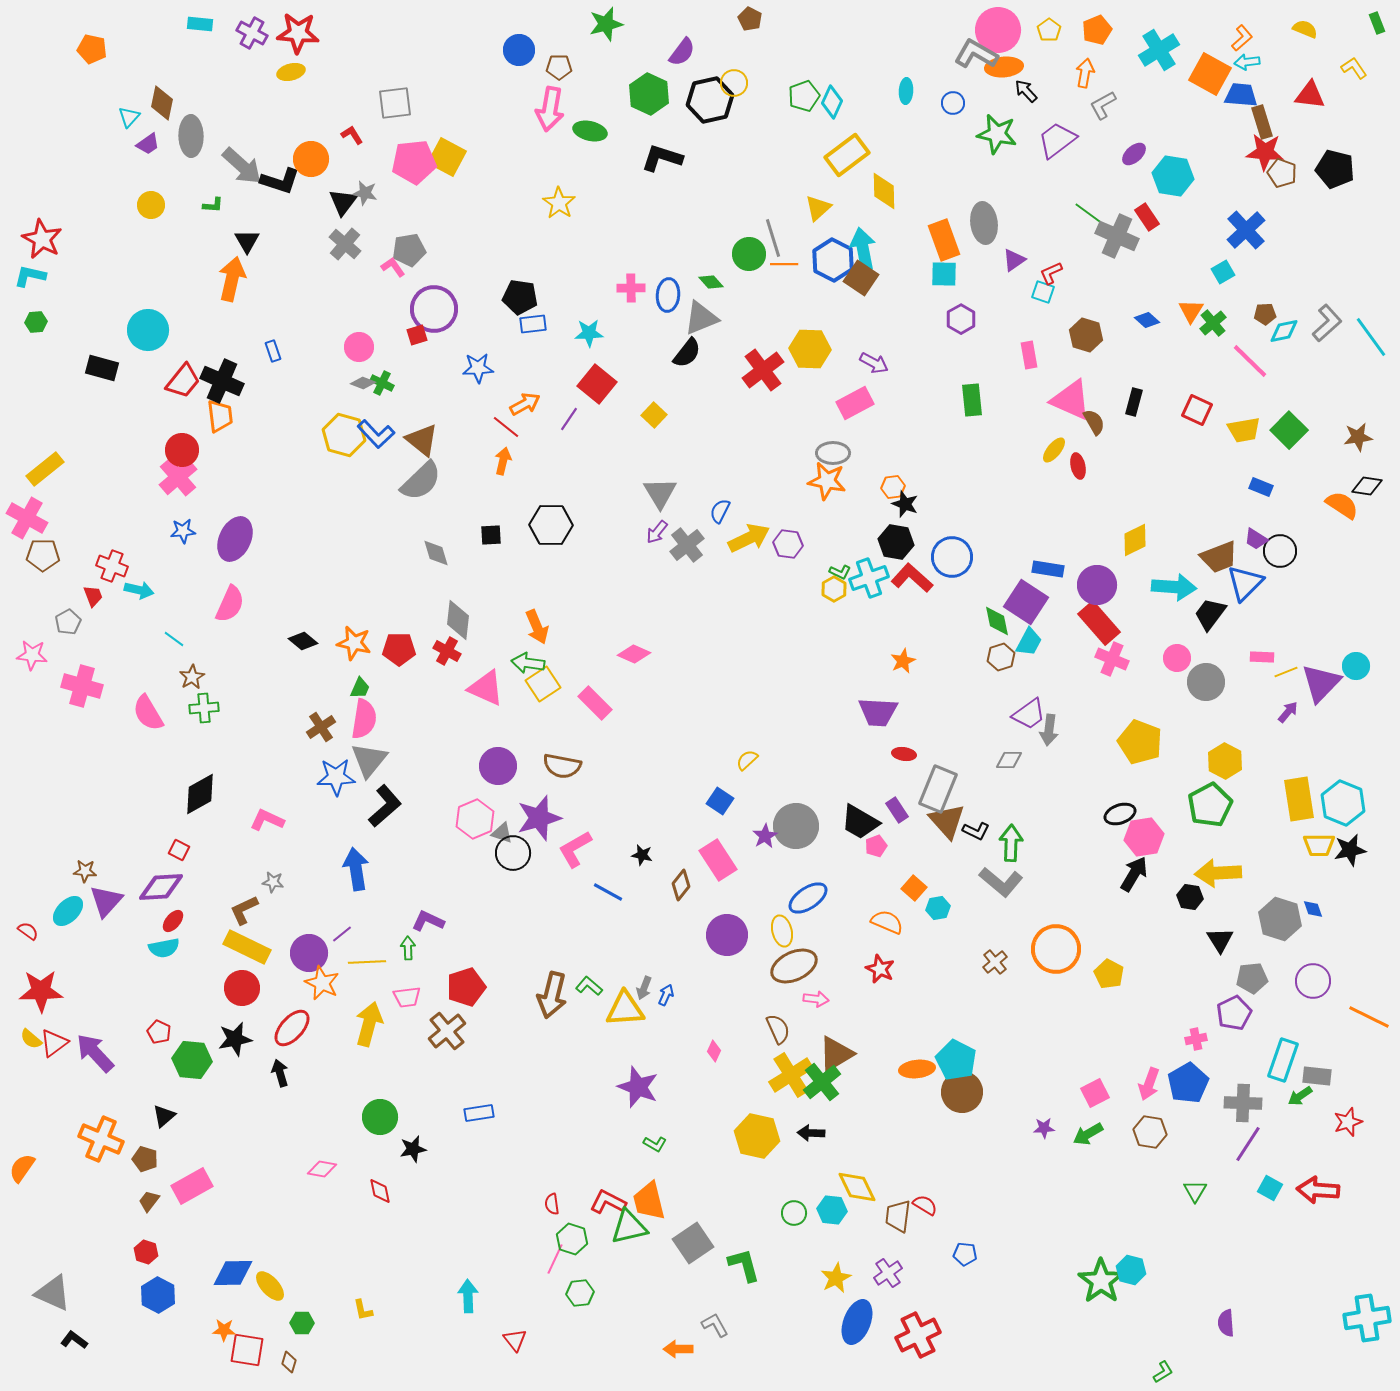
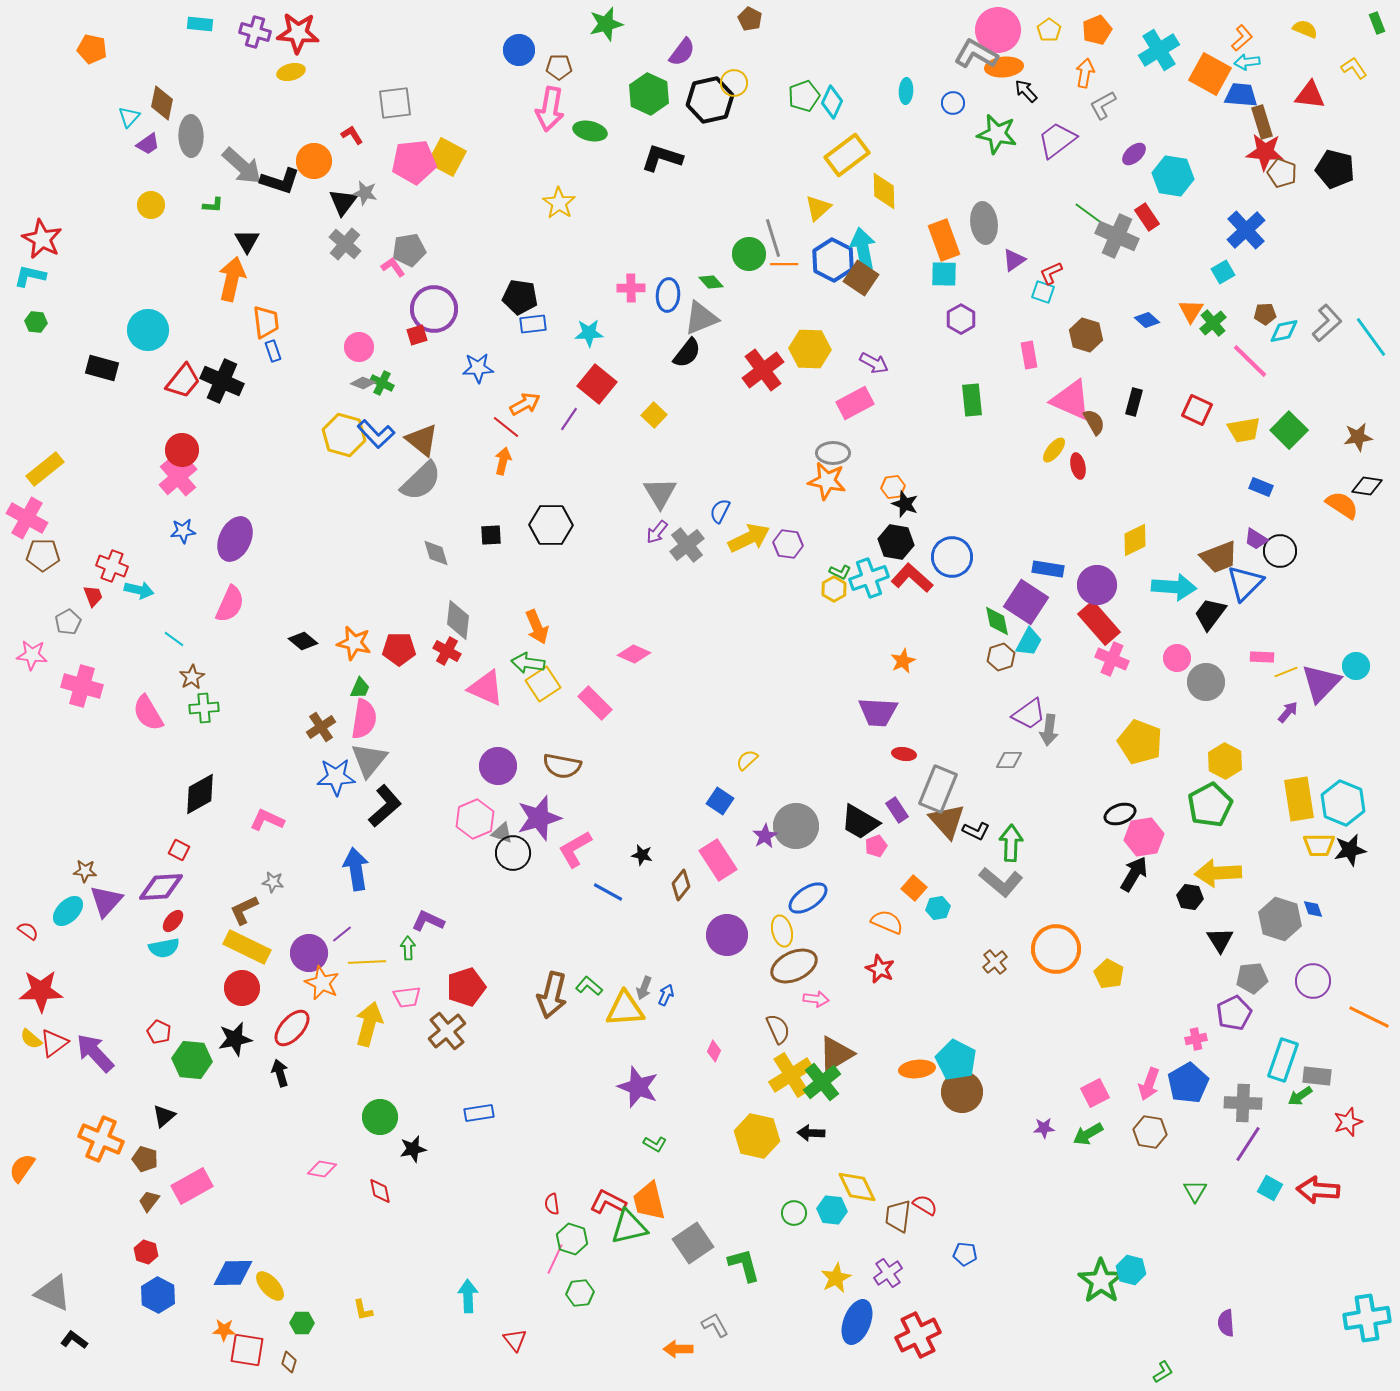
purple cross at (252, 33): moved 3 px right, 1 px up; rotated 12 degrees counterclockwise
orange circle at (311, 159): moved 3 px right, 2 px down
green hexagon at (36, 322): rotated 10 degrees clockwise
orange trapezoid at (220, 416): moved 46 px right, 94 px up
